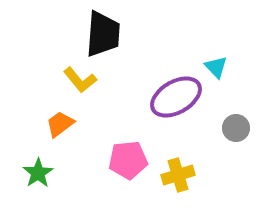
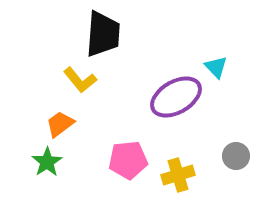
gray circle: moved 28 px down
green star: moved 9 px right, 11 px up
